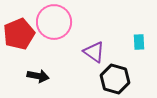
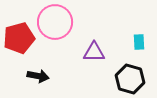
pink circle: moved 1 px right
red pentagon: moved 4 px down; rotated 8 degrees clockwise
purple triangle: rotated 35 degrees counterclockwise
black hexagon: moved 15 px right
